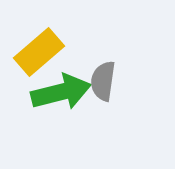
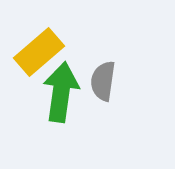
green arrow: rotated 68 degrees counterclockwise
